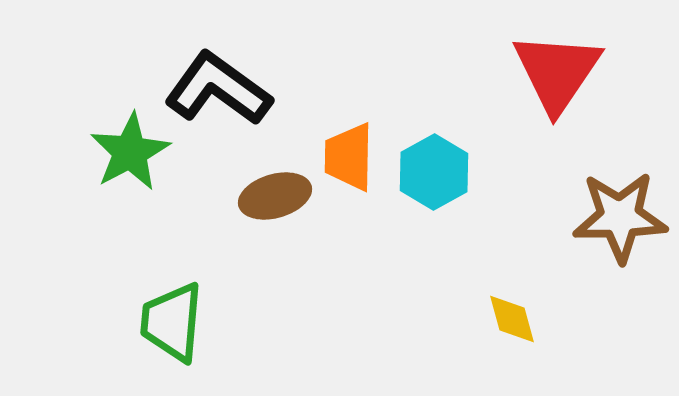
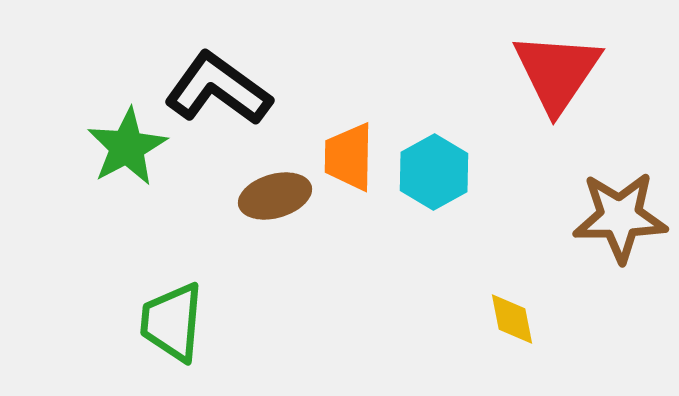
green star: moved 3 px left, 5 px up
yellow diamond: rotated 4 degrees clockwise
